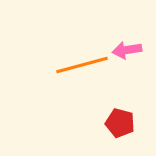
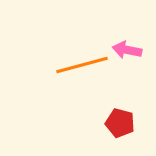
pink arrow: rotated 20 degrees clockwise
